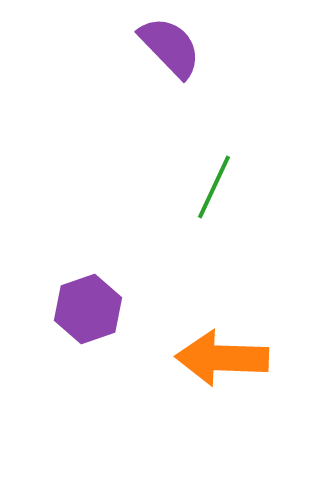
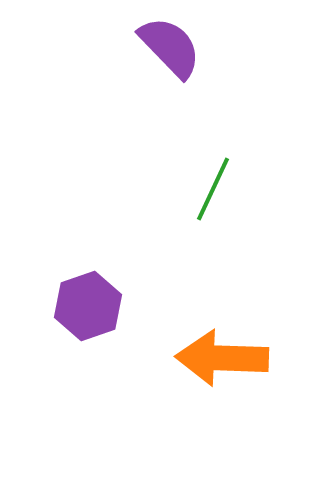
green line: moved 1 px left, 2 px down
purple hexagon: moved 3 px up
